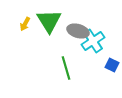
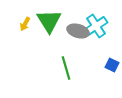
cyan cross: moved 3 px right, 15 px up
